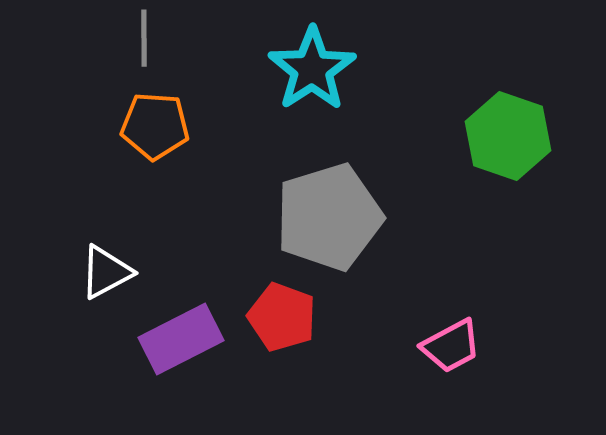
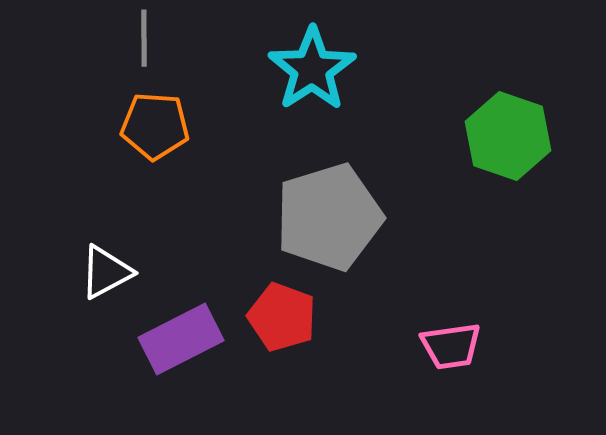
pink trapezoid: rotated 20 degrees clockwise
